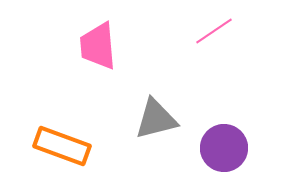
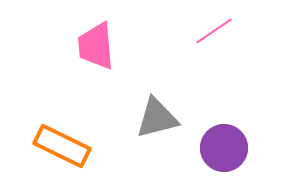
pink trapezoid: moved 2 px left
gray triangle: moved 1 px right, 1 px up
orange rectangle: rotated 6 degrees clockwise
